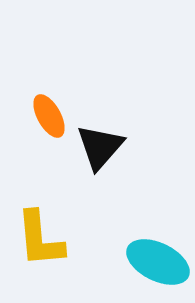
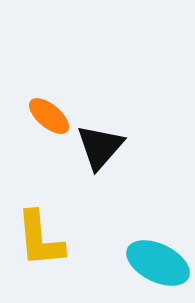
orange ellipse: rotated 21 degrees counterclockwise
cyan ellipse: moved 1 px down
